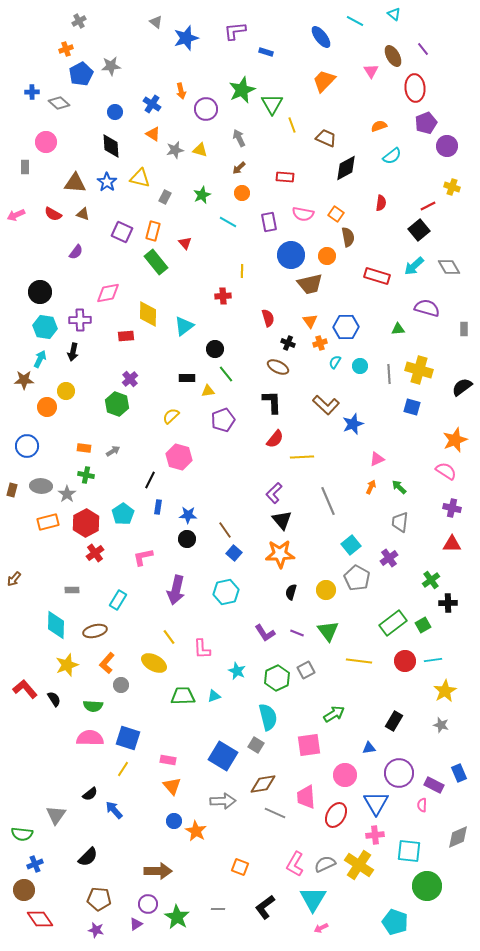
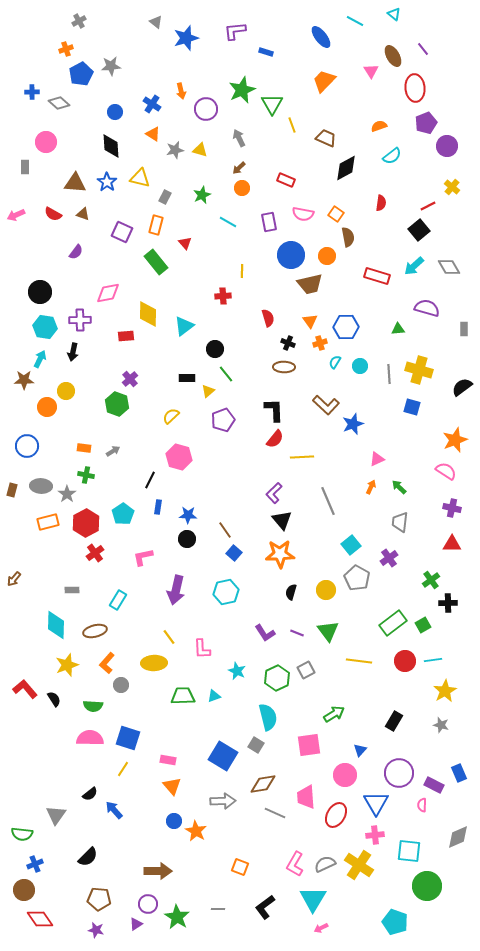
red rectangle at (285, 177): moved 1 px right, 3 px down; rotated 18 degrees clockwise
yellow cross at (452, 187): rotated 21 degrees clockwise
orange circle at (242, 193): moved 5 px up
orange rectangle at (153, 231): moved 3 px right, 6 px up
brown ellipse at (278, 367): moved 6 px right; rotated 25 degrees counterclockwise
yellow triangle at (208, 391): rotated 32 degrees counterclockwise
black L-shape at (272, 402): moved 2 px right, 8 px down
yellow ellipse at (154, 663): rotated 30 degrees counterclockwise
blue triangle at (369, 748): moved 9 px left, 2 px down; rotated 40 degrees counterclockwise
